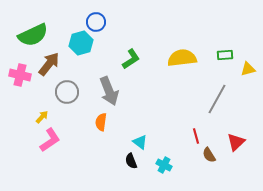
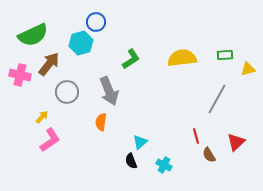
cyan triangle: rotated 42 degrees clockwise
